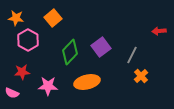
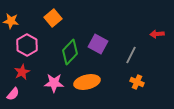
orange star: moved 5 px left, 3 px down
red arrow: moved 2 px left, 3 px down
pink hexagon: moved 1 px left, 5 px down
purple square: moved 3 px left, 3 px up; rotated 24 degrees counterclockwise
gray line: moved 1 px left
red star: rotated 21 degrees counterclockwise
orange cross: moved 4 px left, 6 px down; rotated 24 degrees counterclockwise
pink star: moved 6 px right, 3 px up
pink semicircle: moved 1 px right, 1 px down; rotated 72 degrees counterclockwise
